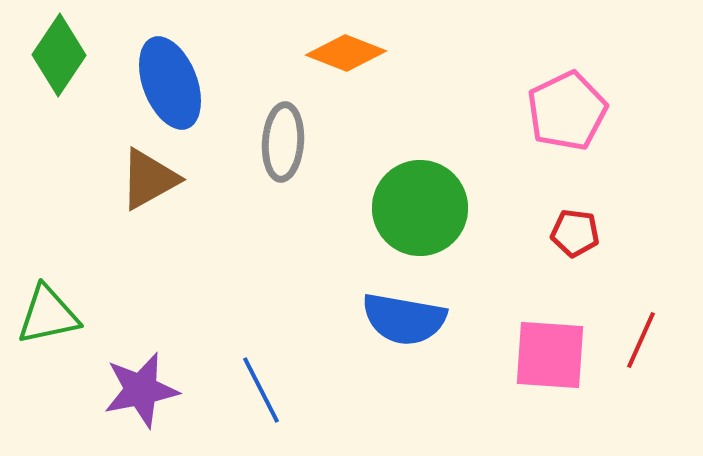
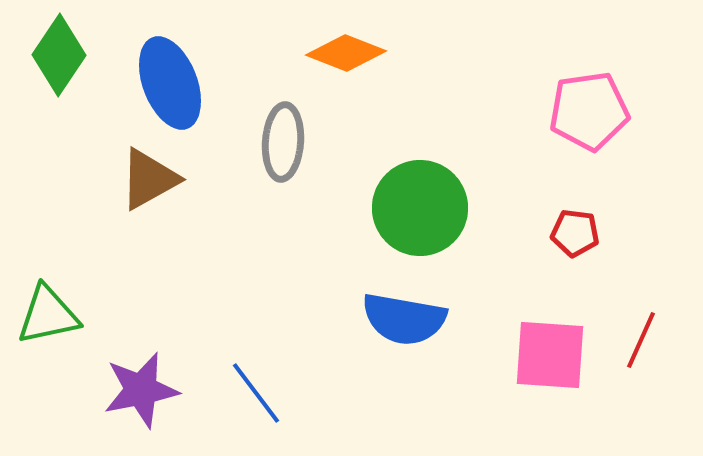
pink pentagon: moved 22 px right; rotated 18 degrees clockwise
blue line: moved 5 px left, 3 px down; rotated 10 degrees counterclockwise
